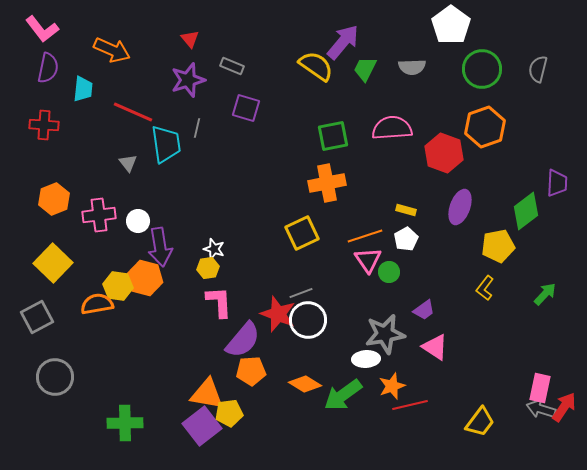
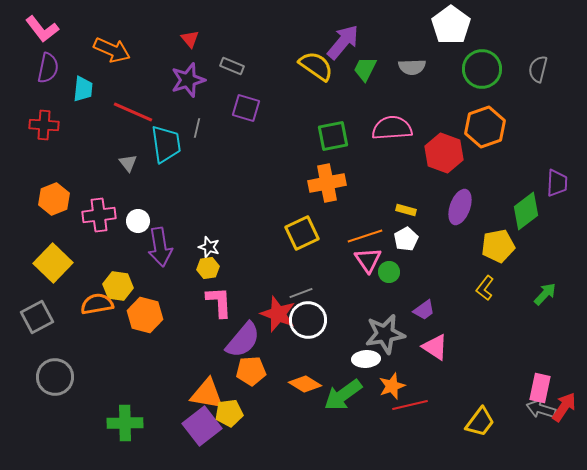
white star at (214, 249): moved 5 px left, 2 px up
orange hexagon at (145, 278): moved 37 px down
